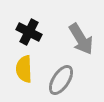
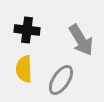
black cross: moved 2 px left, 2 px up; rotated 20 degrees counterclockwise
gray arrow: moved 1 px down
